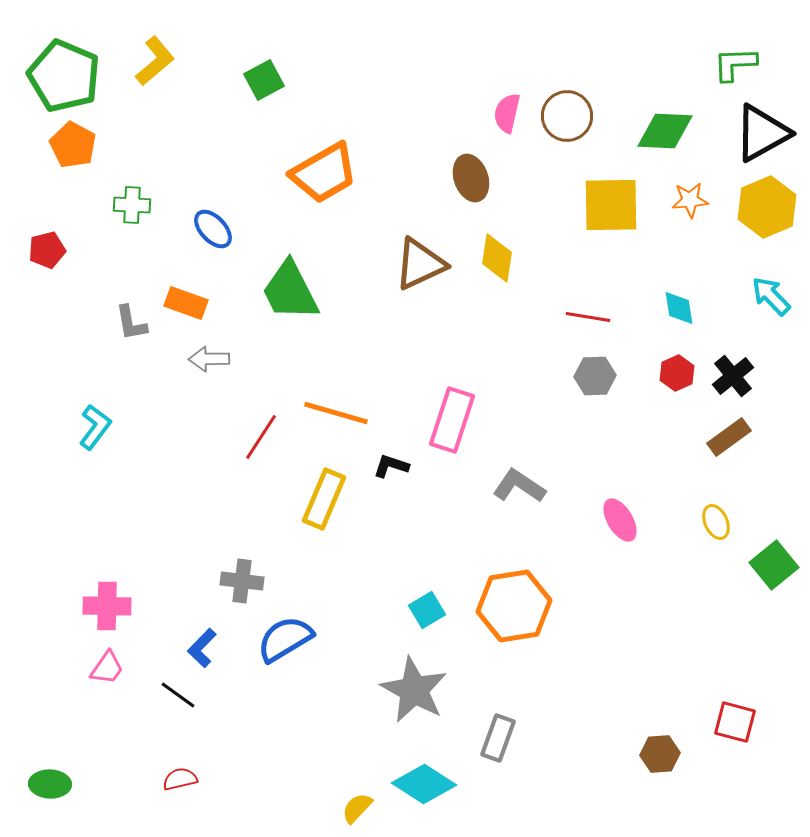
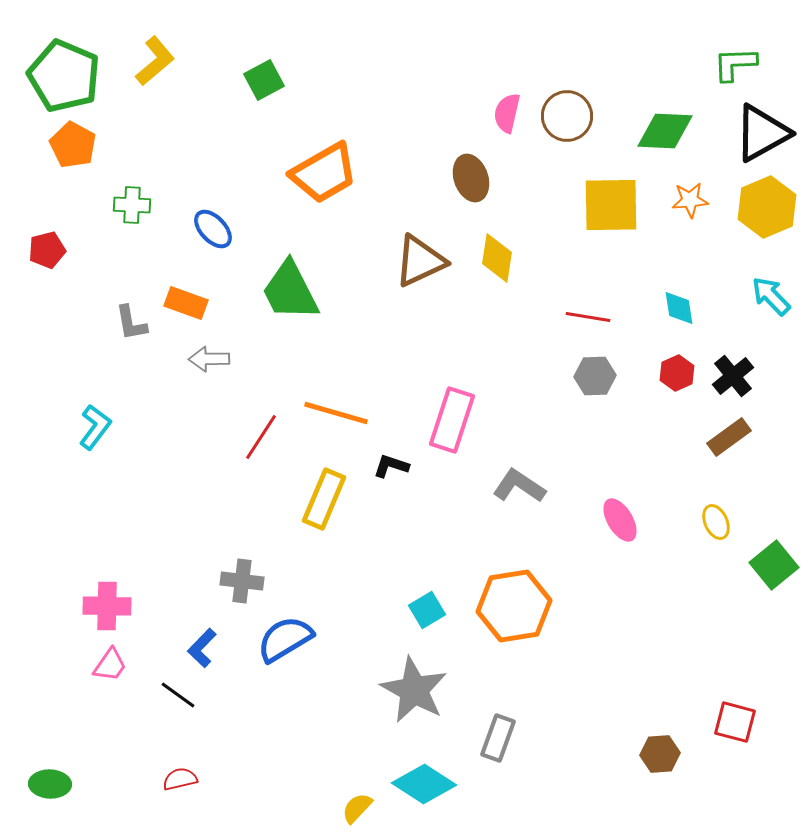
brown triangle at (420, 264): moved 3 px up
pink trapezoid at (107, 668): moved 3 px right, 3 px up
